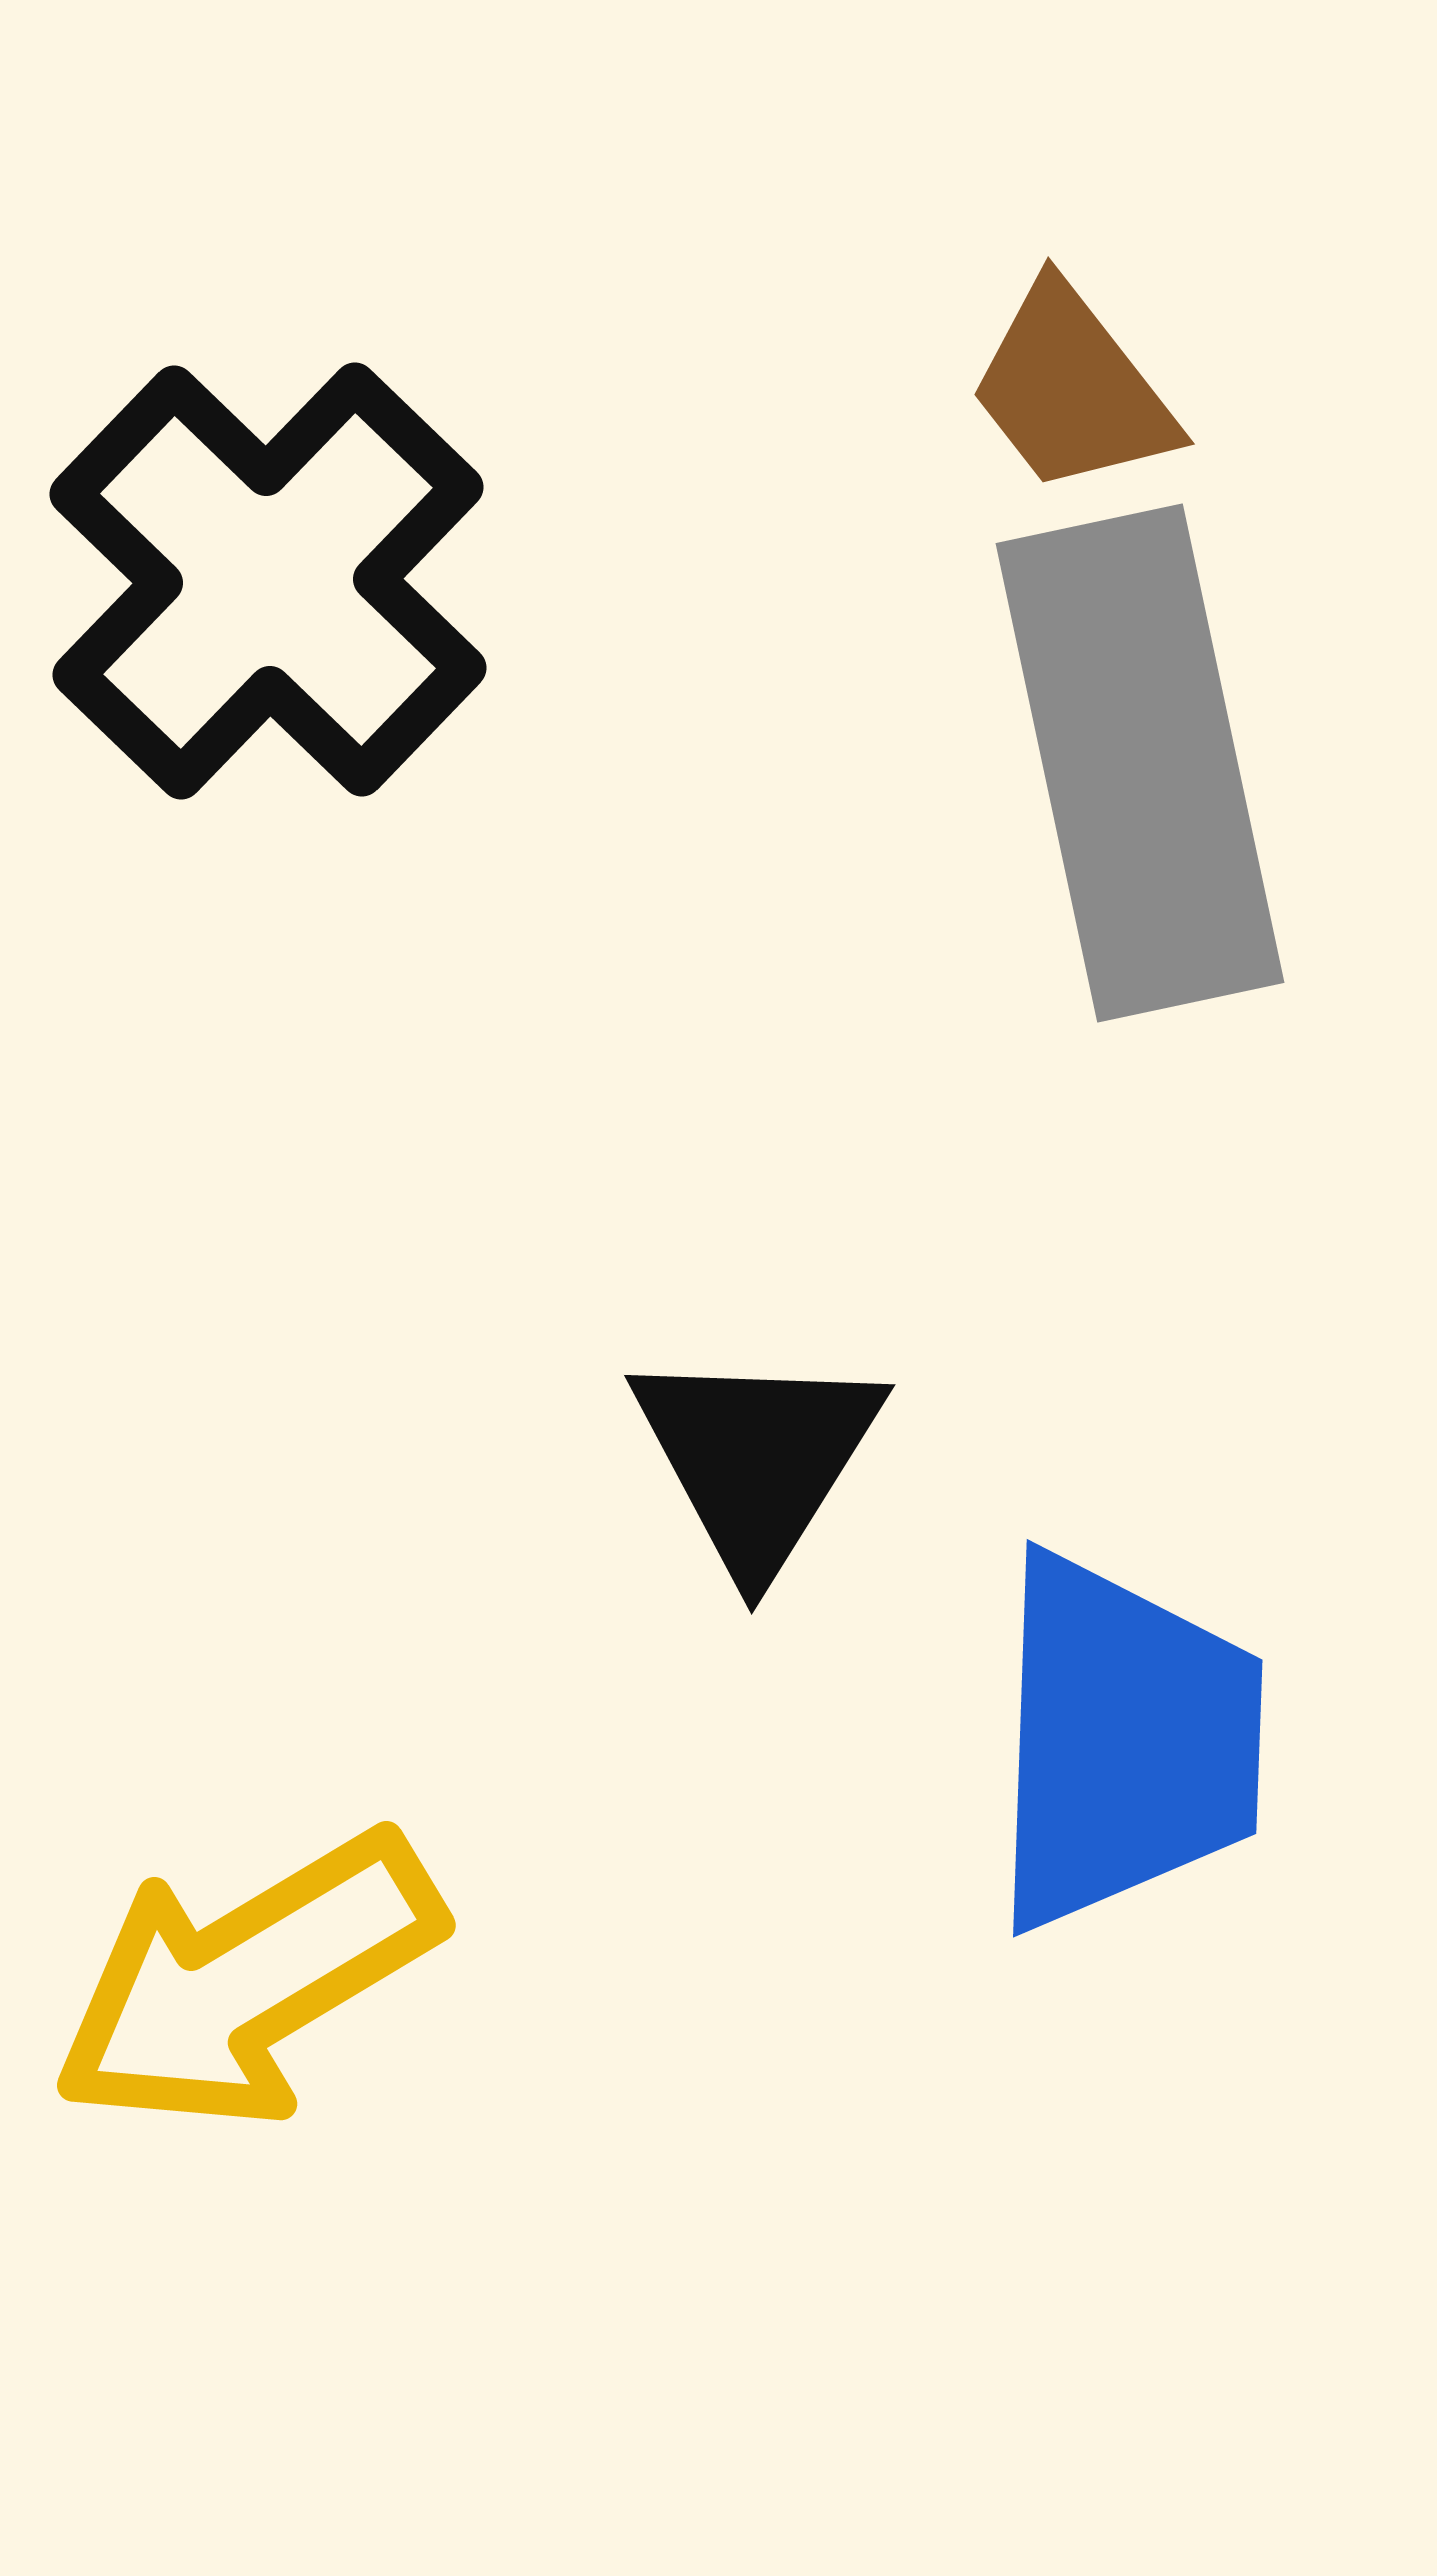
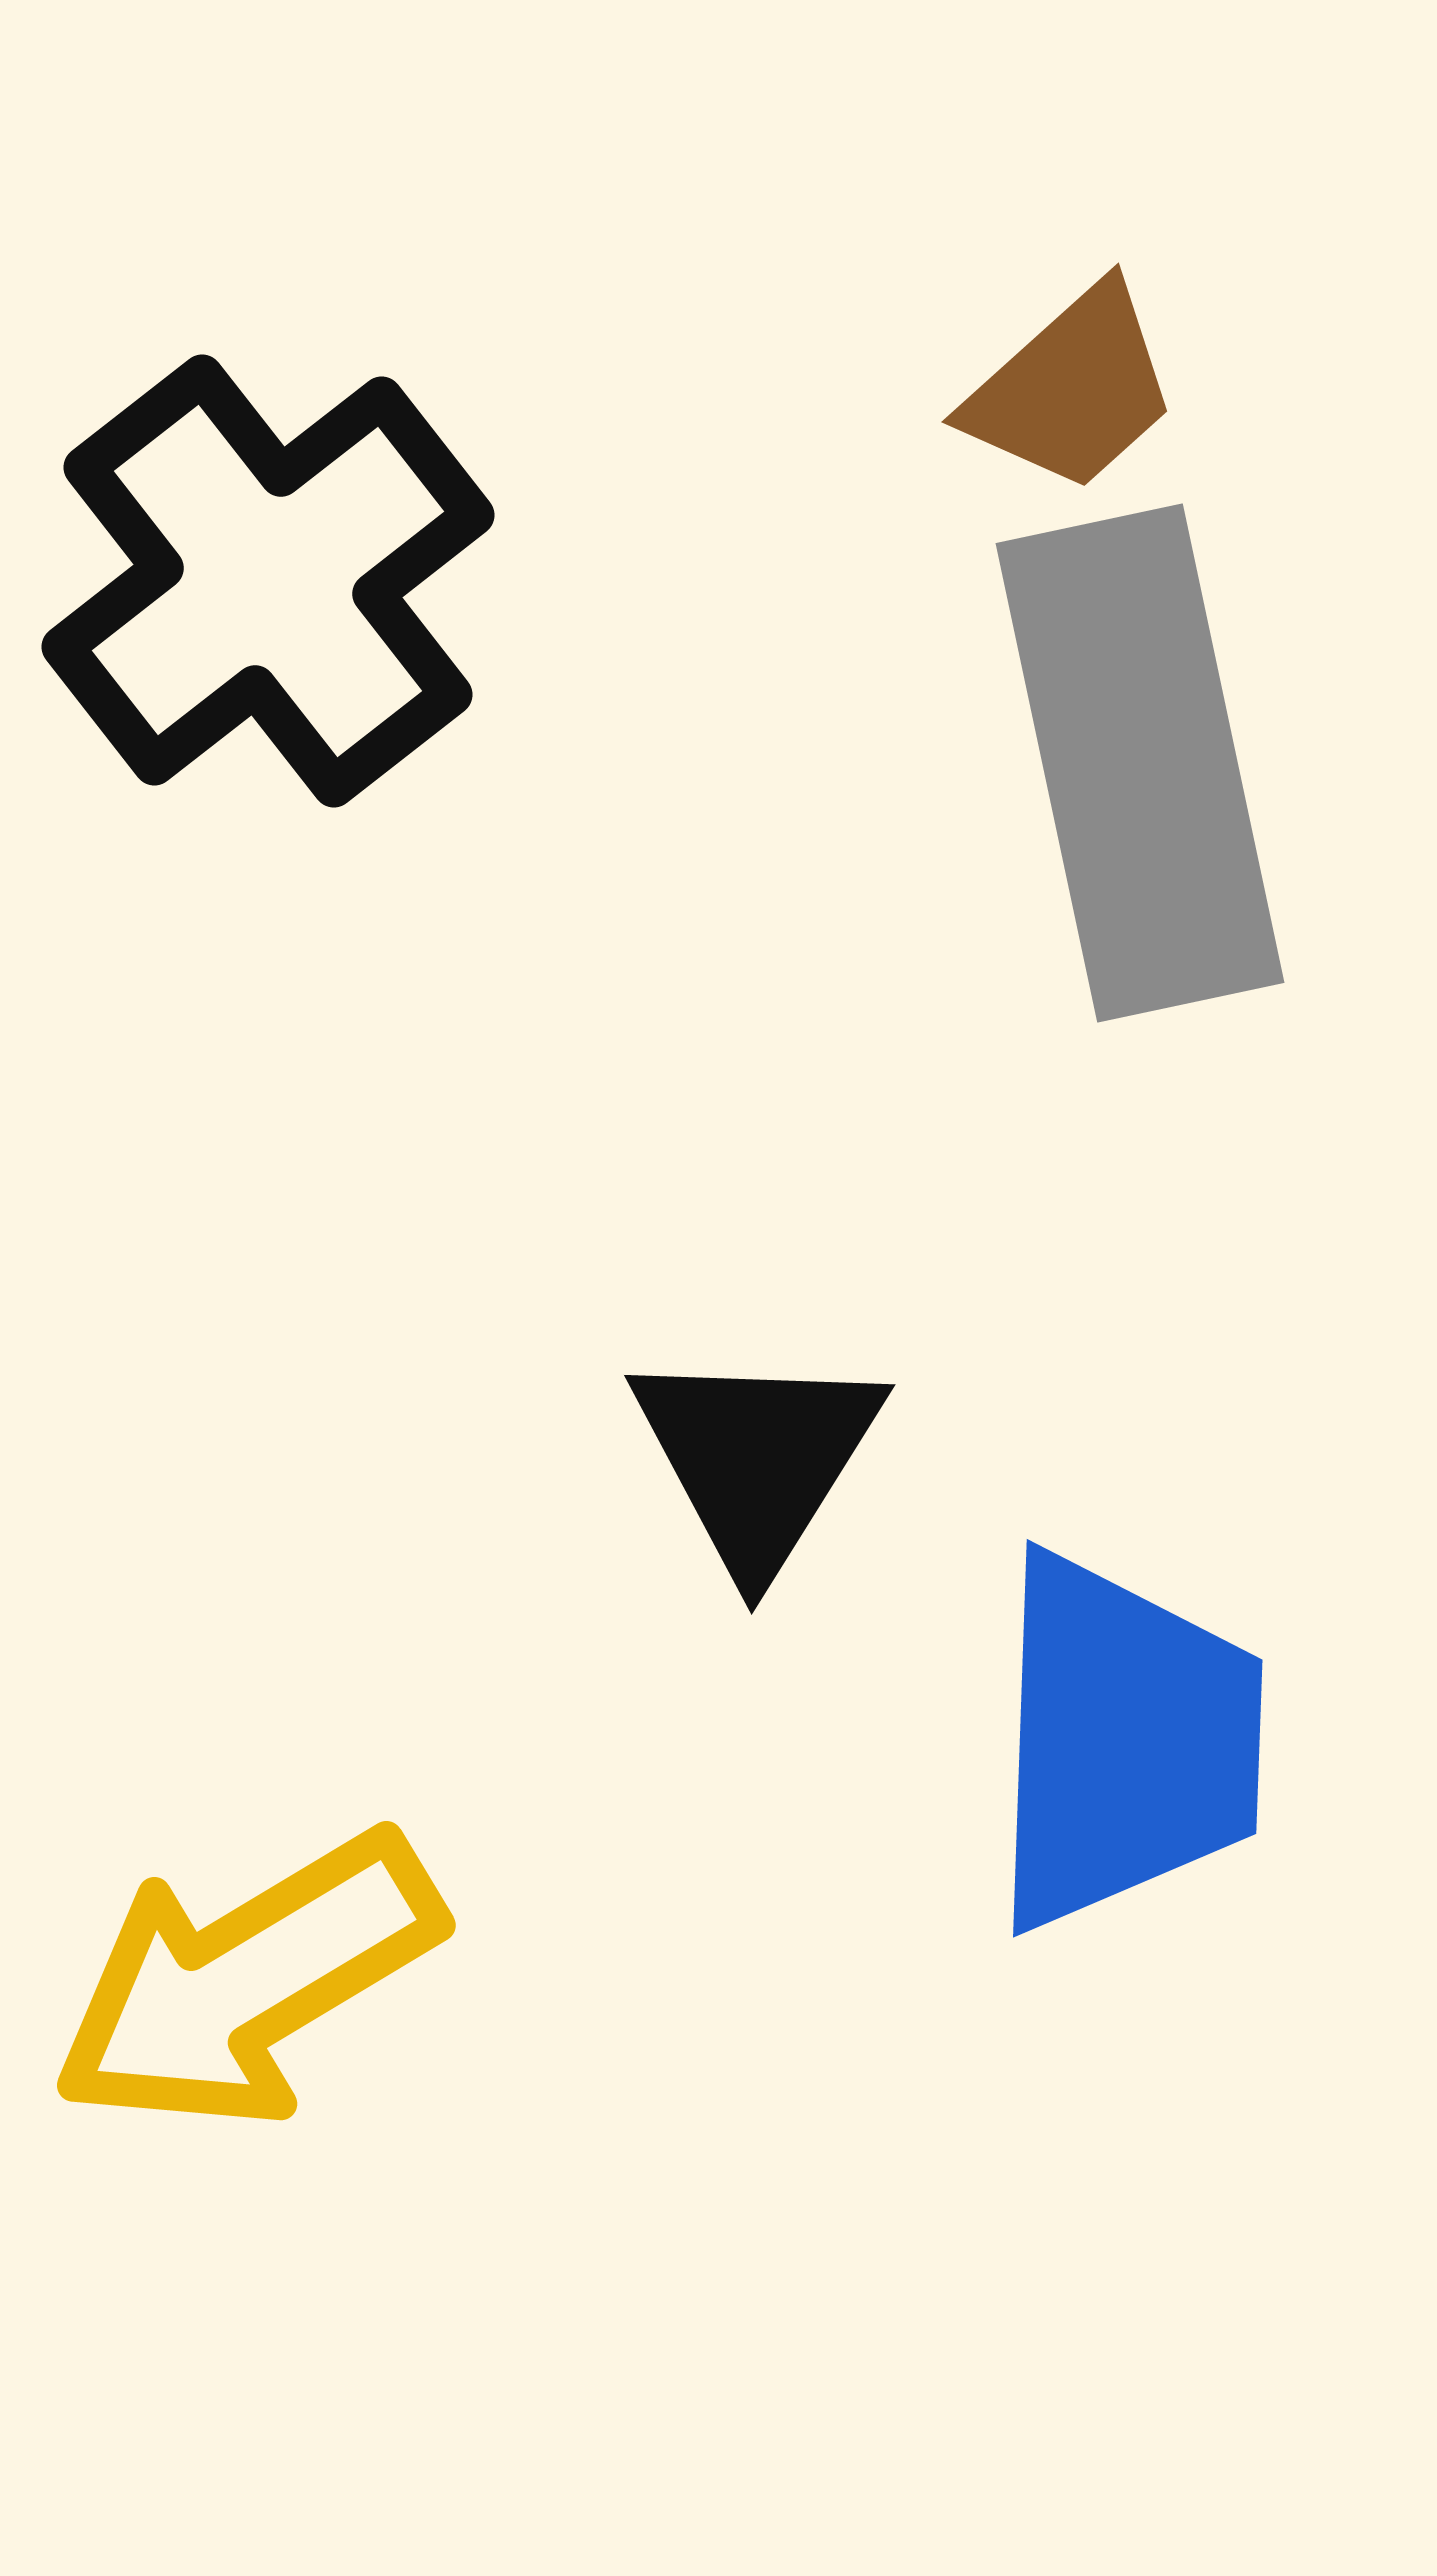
brown trapezoid: rotated 94 degrees counterclockwise
black cross: rotated 8 degrees clockwise
